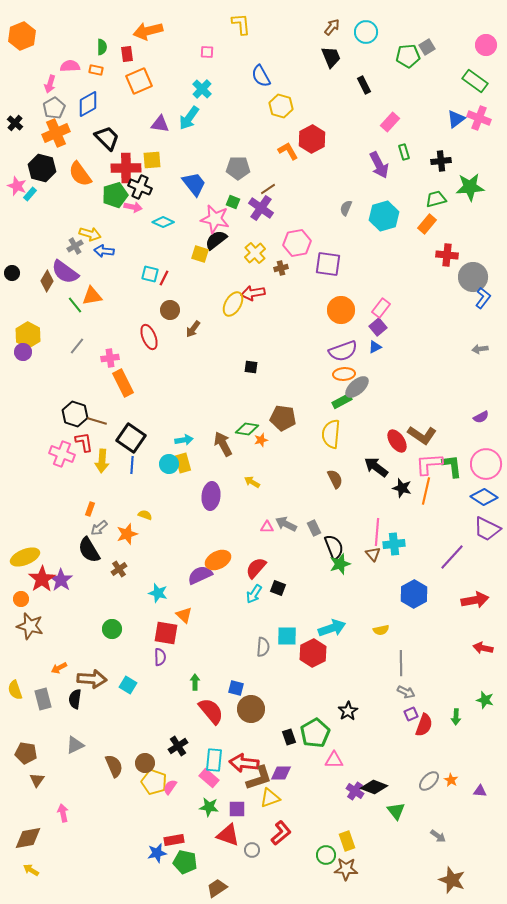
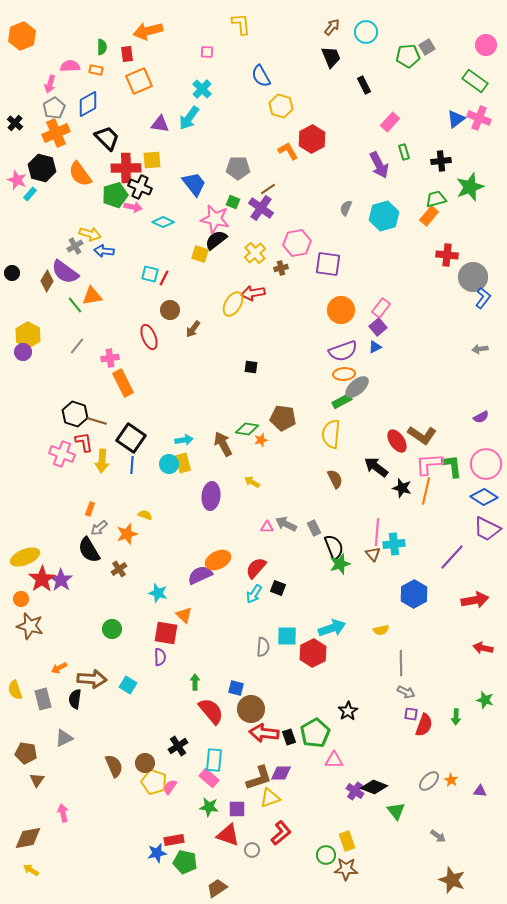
pink star at (17, 186): moved 6 px up
green star at (470, 187): rotated 16 degrees counterclockwise
orange rectangle at (427, 224): moved 2 px right, 8 px up
purple square at (411, 714): rotated 32 degrees clockwise
gray triangle at (75, 745): moved 11 px left, 7 px up
red arrow at (244, 763): moved 20 px right, 30 px up
